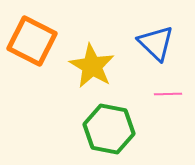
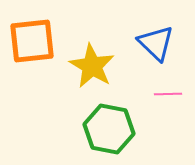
orange square: rotated 33 degrees counterclockwise
